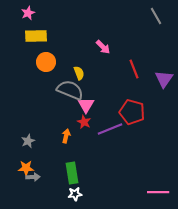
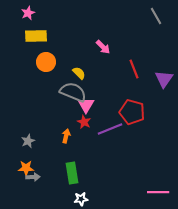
yellow semicircle: rotated 24 degrees counterclockwise
gray semicircle: moved 3 px right, 2 px down
white star: moved 6 px right, 5 px down
